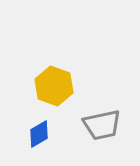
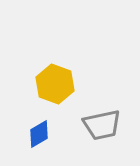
yellow hexagon: moved 1 px right, 2 px up
